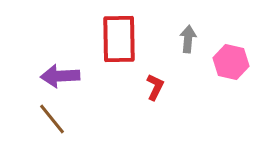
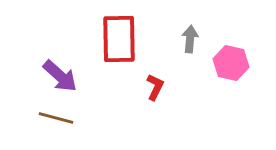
gray arrow: moved 2 px right
pink hexagon: moved 1 px down
purple arrow: rotated 135 degrees counterclockwise
brown line: moved 4 px right, 1 px up; rotated 36 degrees counterclockwise
